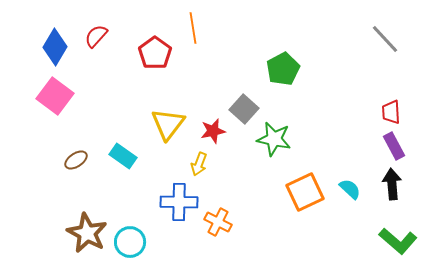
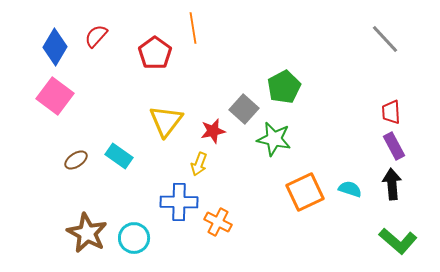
green pentagon: moved 1 px right, 18 px down
yellow triangle: moved 2 px left, 3 px up
cyan rectangle: moved 4 px left
cyan semicircle: rotated 25 degrees counterclockwise
cyan circle: moved 4 px right, 4 px up
